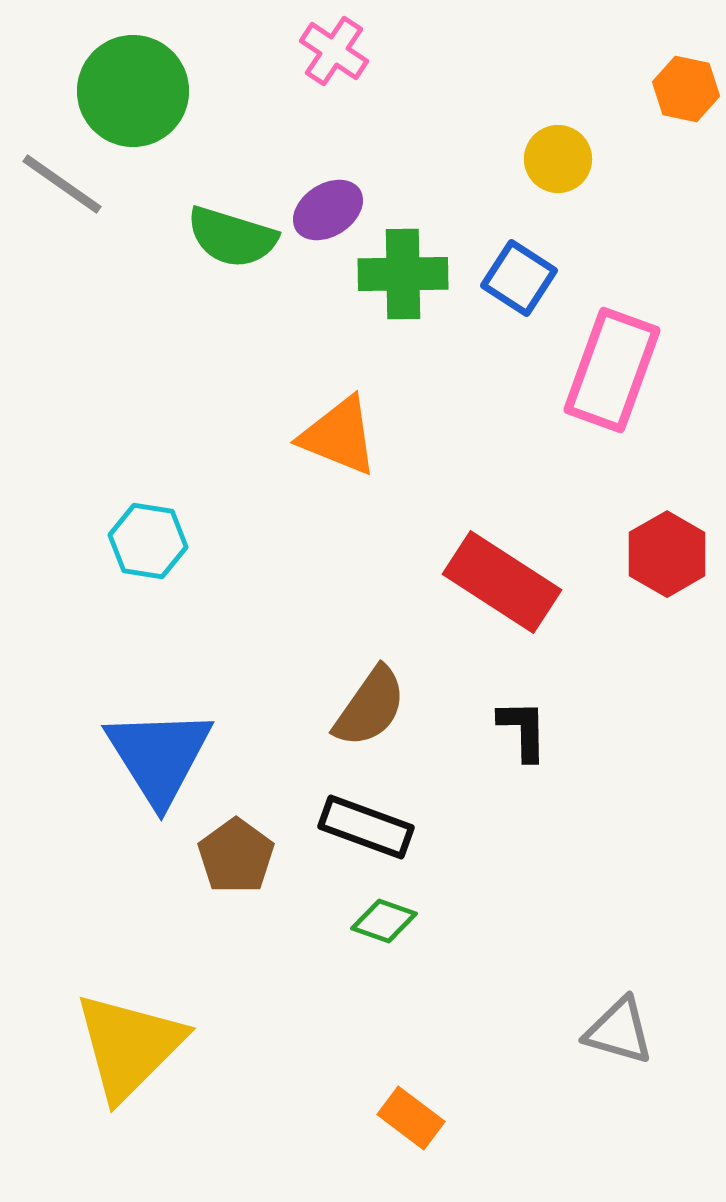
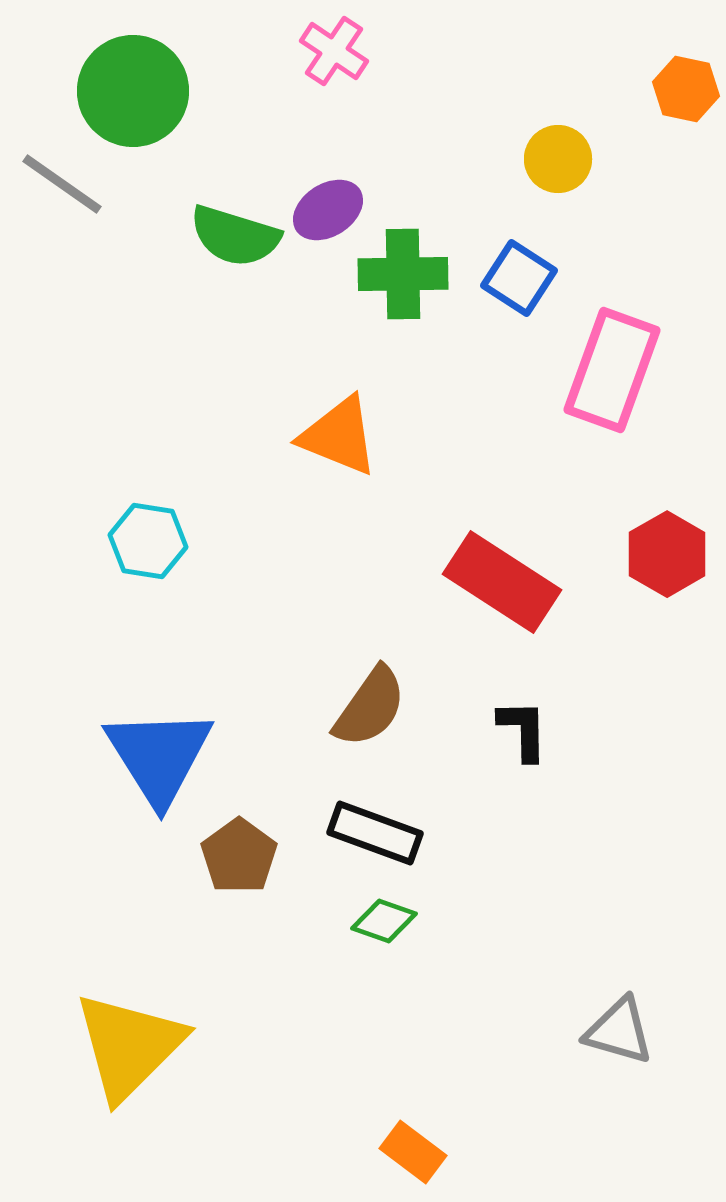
green semicircle: moved 3 px right, 1 px up
black rectangle: moved 9 px right, 6 px down
brown pentagon: moved 3 px right
orange rectangle: moved 2 px right, 34 px down
